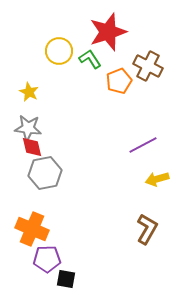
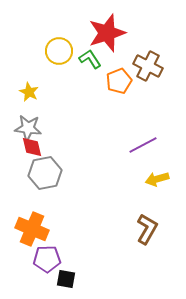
red star: moved 1 px left, 1 px down
